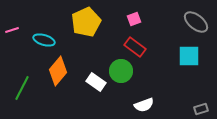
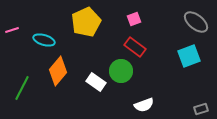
cyan square: rotated 20 degrees counterclockwise
